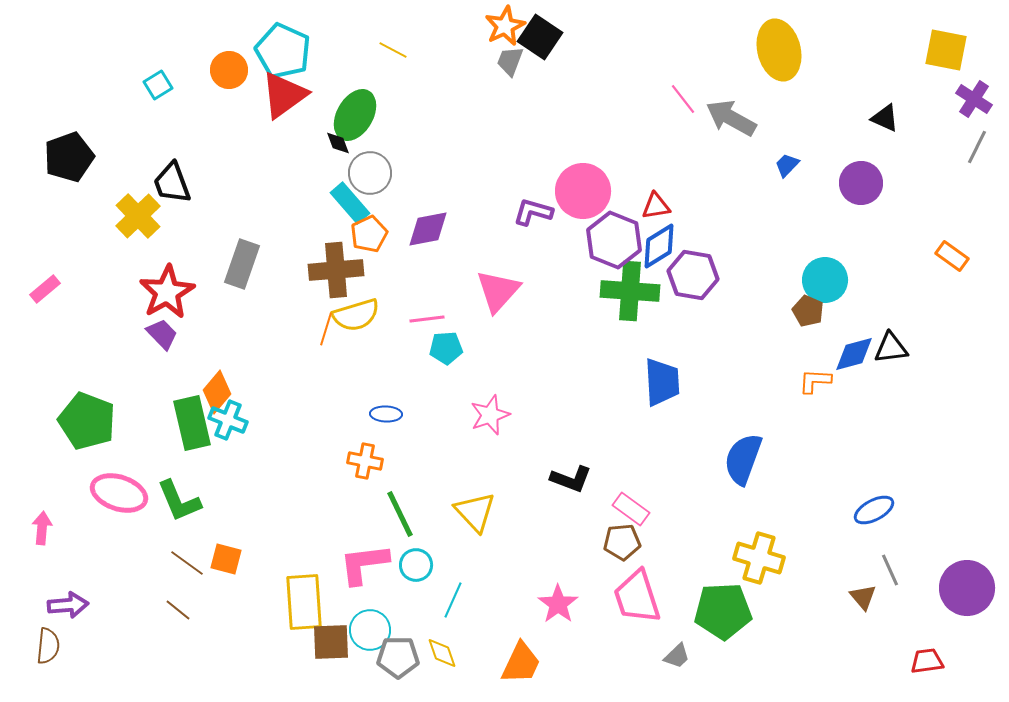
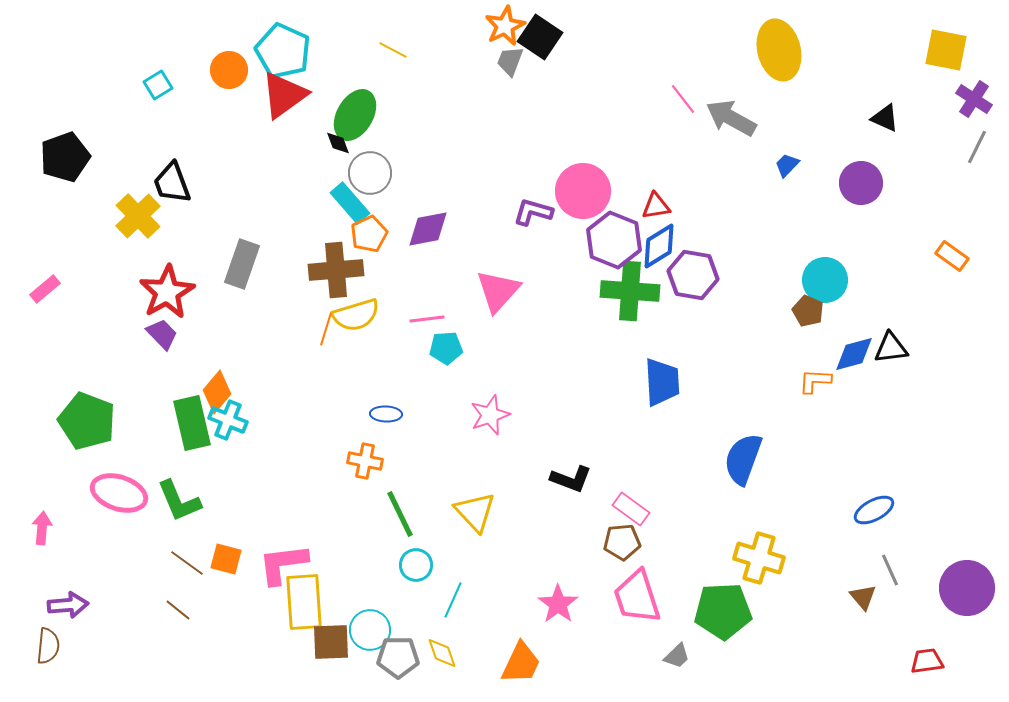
black pentagon at (69, 157): moved 4 px left
pink L-shape at (364, 564): moved 81 px left
